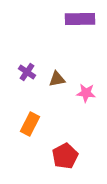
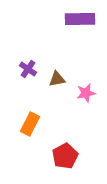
purple cross: moved 1 px right, 3 px up
pink star: rotated 18 degrees counterclockwise
